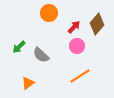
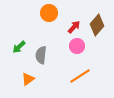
brown diamond: moved 1 px down
gray semicircle: rotated 54 degrees clockwise
orange triangle: moved 4 px up
